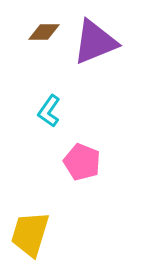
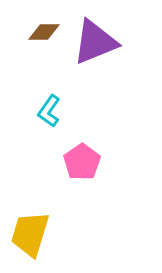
pink pentagon: rotated 15 degrees clockwise
